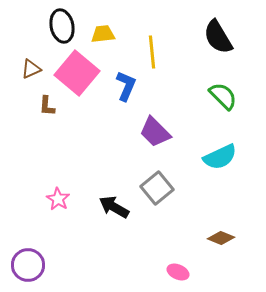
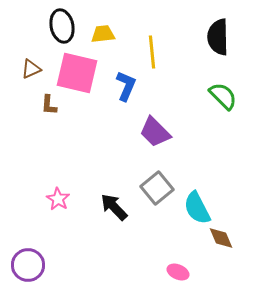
black semicircle: rotated 30 degrees clockwise
pink square: rotated 27 degrees counterclockwise
brown L-shape: moved 2 px right, 1 px up
cyan semicircle: moved 23 px left, 51 px down; rotated 88 degrees clockwise
black arrow: rotated 16 degrees clockwise
brown diamond: rotated 44 degrees clockwise
